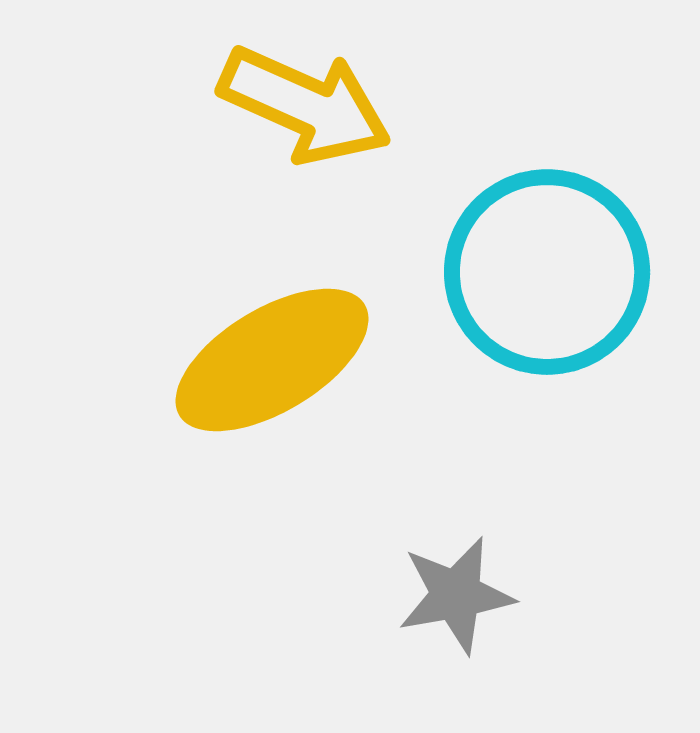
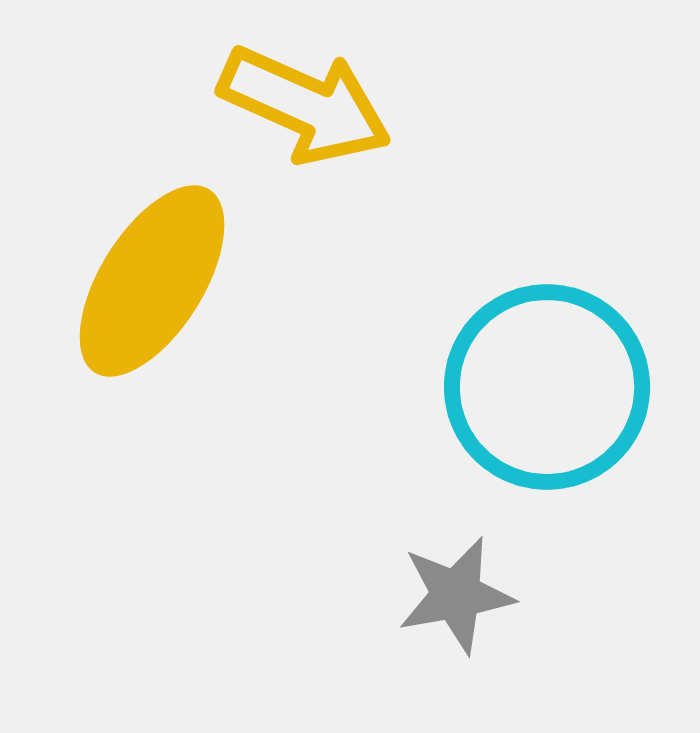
cyan circle: moved 115 px down
yellow ellipse: moved 120 px left, 79 px up; rotated 27 degrees counterclockwise
